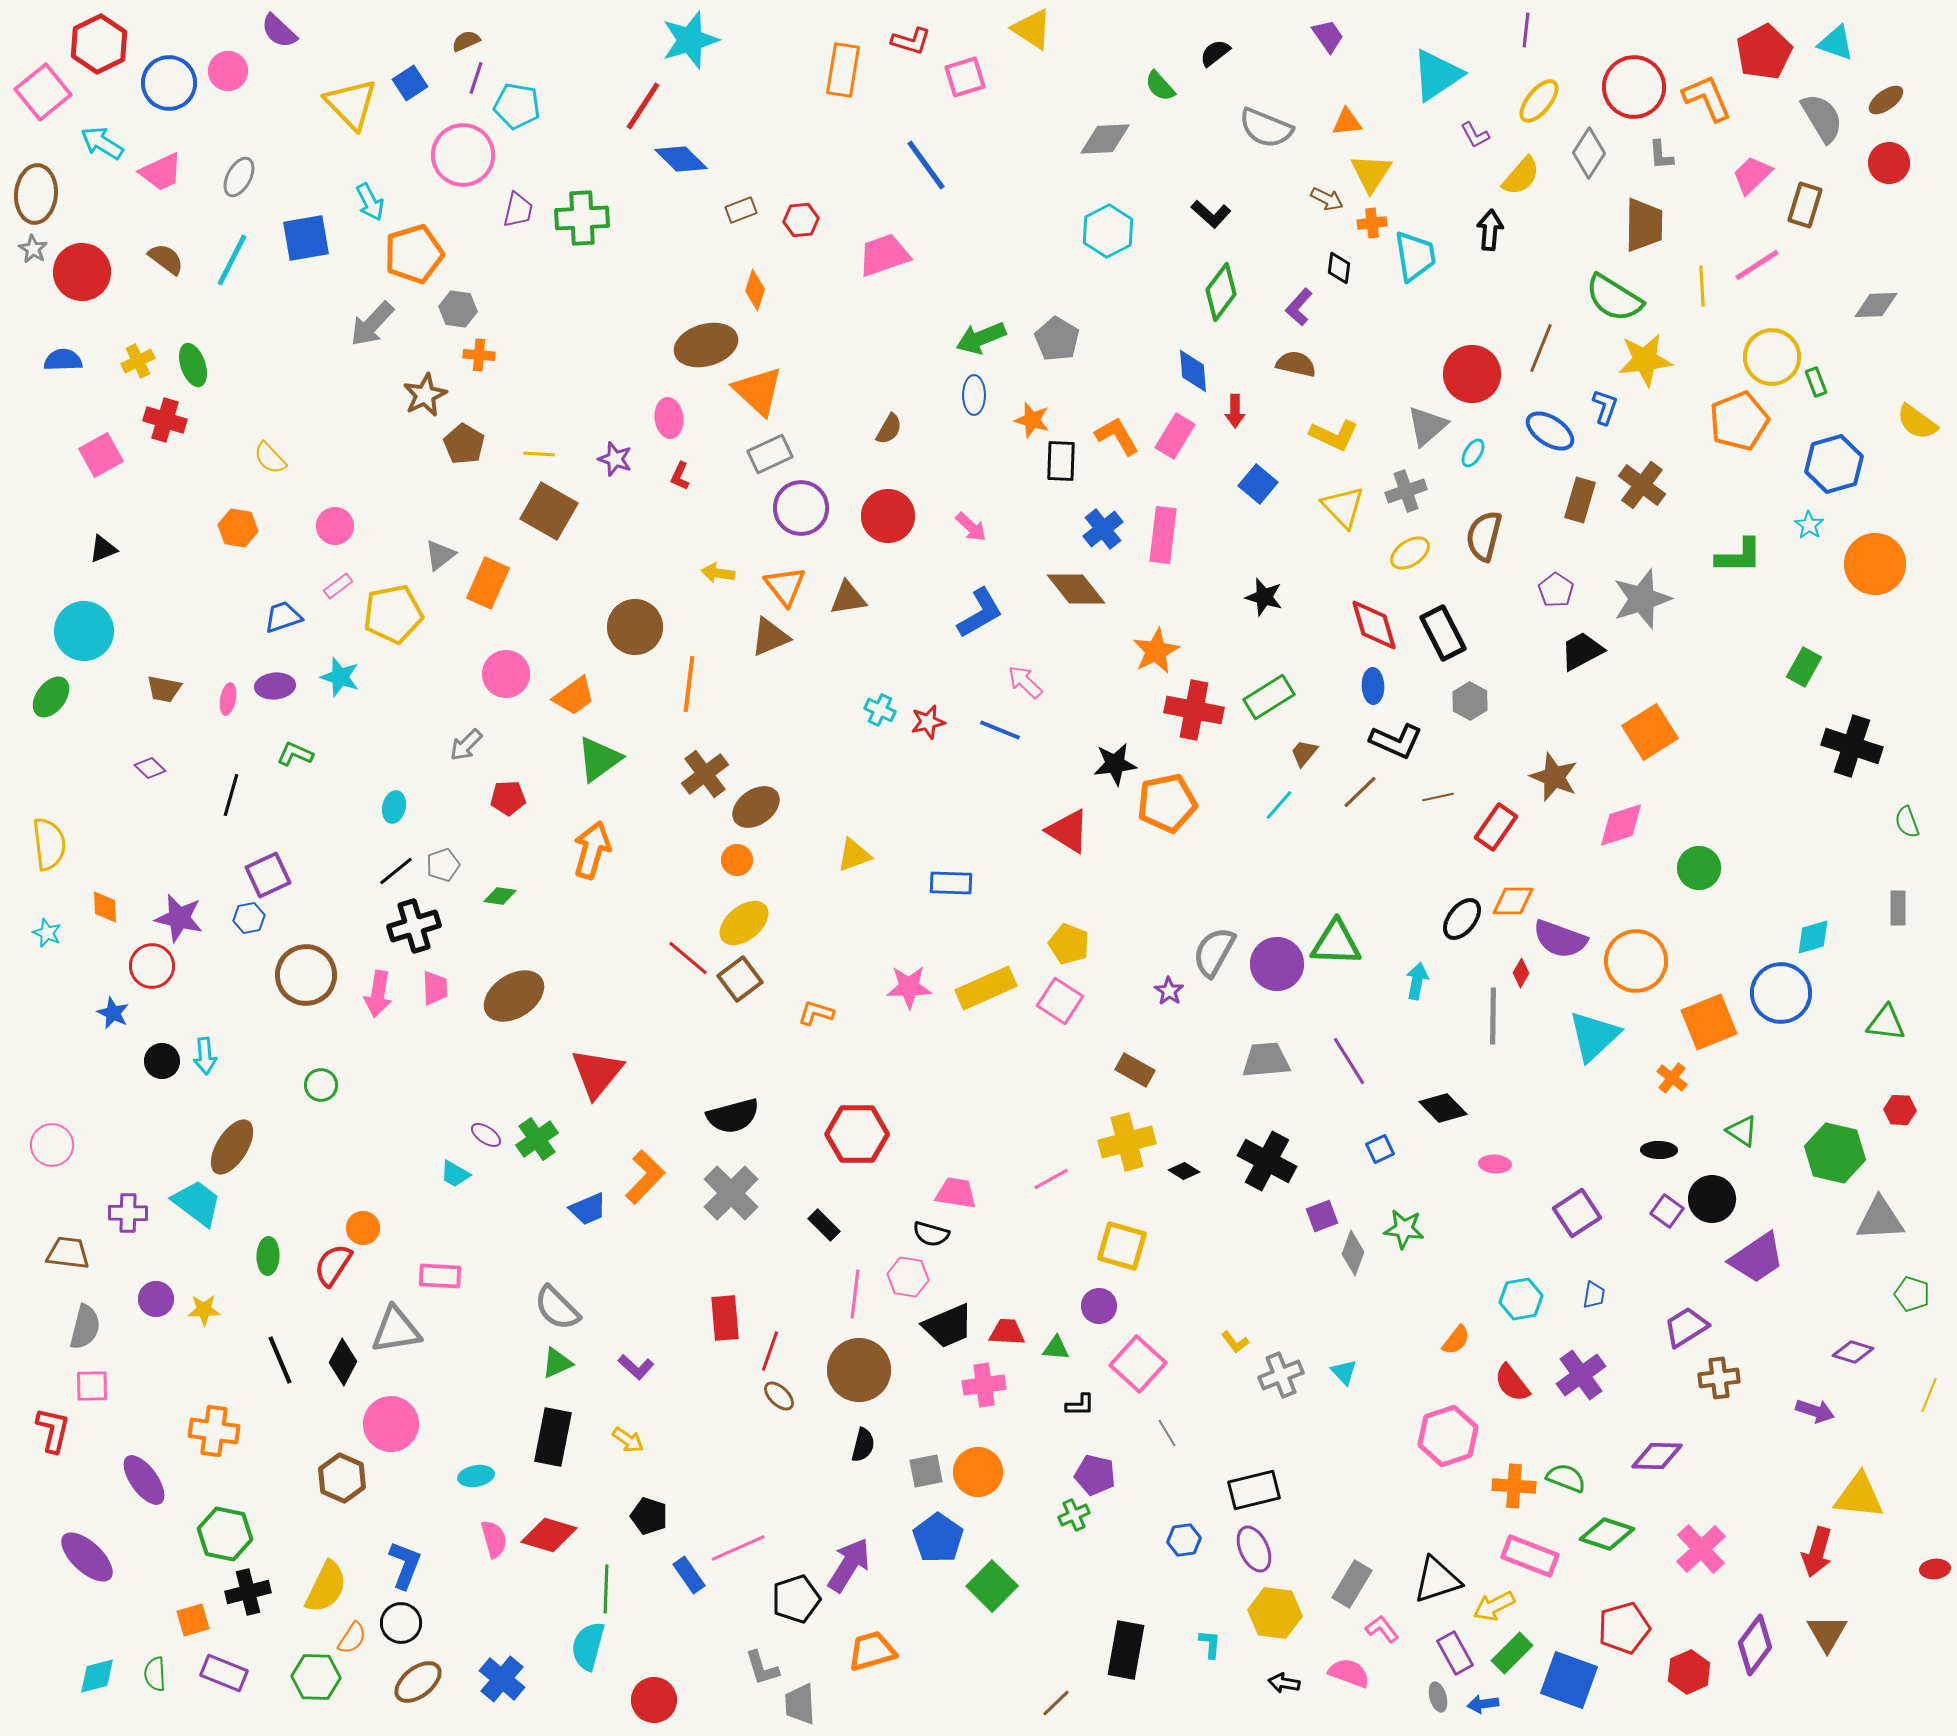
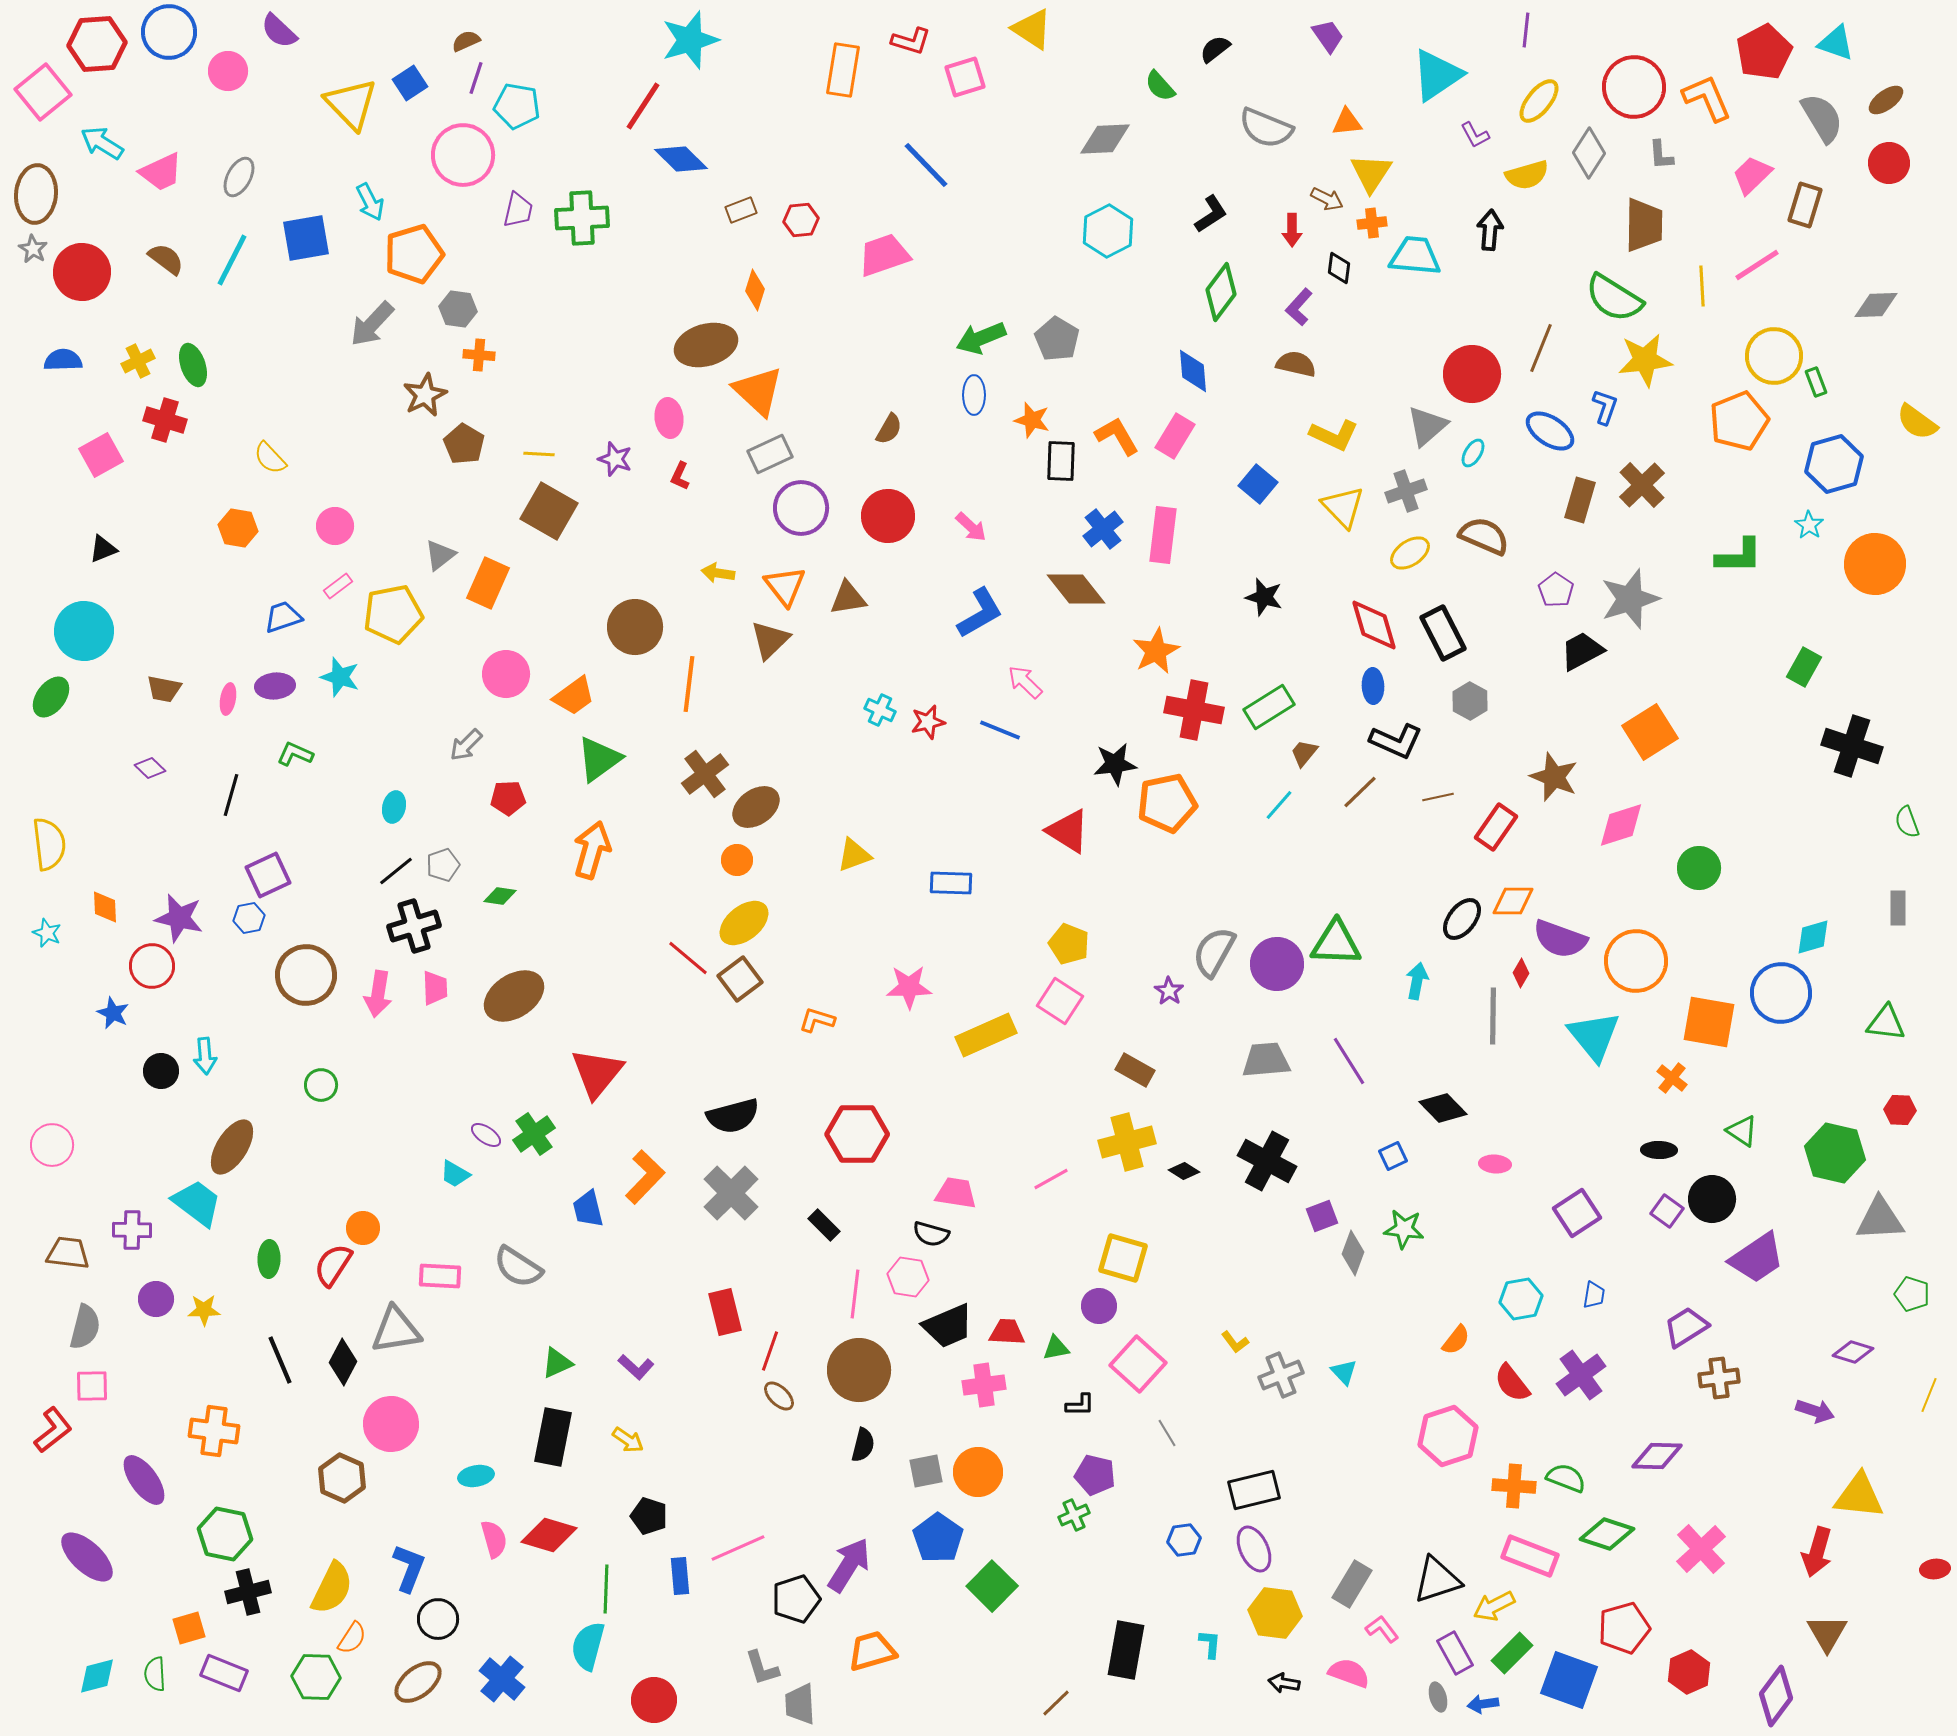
red hexagon at (99, 44): moved 2 px left; rotated 22 degrees clockwise
black semicircle at (1215, 53): moved 4 px up
blue circle at (169, 83): moved 51 px up
blue line at (926, 165): rotated 8 degrees counterclockwise
yellow semicircle at (1521, 176): moved 6 px right, 1 px up; rotated 33 degrees clockwise
black L-shape at (1211, 214): rotated 75 degrees counterclockwise
cyan trapezoid at (1415, 256): rotated 76 degrees counterclockwise
yellow circle at (1772, 357): moved 2 px right, 1 px up
red arrow at (1235, 411): moved 57 px right, 181 px up
brown cross at (1642, 485): rotated 9 degrees clockwise
brown semicircle at (1484, 536): rotated 99 degrees clockwise
gray star at (1642, 599): moved 12 px left
brown triangle at (770, 637): moved 3 px down; rotated 21 degrees counterclockwise
green rectangle at (1269, 697): moved 10 px down
yellow rectangle at (986, 988): moved 47 px down
orange L-shape at (816, 1013): moved 1 px right, 7 px down
orange square at (1709, 1022): rotated 32 degrees clockwise
cyan triangle at (1594, 1036): rotated 26 degrees counterclockwise
black circle at (162, 1061): moved 1 px left, 10 px down
green cross at (537, 1139): moved 3 px left, 5 px up
blue square at (1380, 1149): moved 13 px right, 7 px down
blue trapezoid at (588, 1209): rotated 99 degrees clockwise
purple cross at (128, 1213): moved 4 px right, 17 px down
yellow square at (1122, 1246): moved 1 px right, 12 px down
green ellipse at (268, 1256): moved 1 px right, 3 px down
gray semicircle at (557, 1308): moved 39 px left, 41 px up; rotated 12 degrees counterclockwise
red rectangle at (725, 1318): moved 6 px up; rotated 9 degrees counterclockwise
green triangle at (1056, 1348): rotated 16 degrees counterclockwise
red L-shape at (53, 1430): rotated 39 degrees clockwise
blue L-shape at (405, 1565): moved 4 px right, 3 px down
blue rectangle at (689, 1575): moved 9 px left, 1 px down; rotated 30 degrees clockwise
yellow semicircle at (326, 1587): moved 6 px right, 1 px down
orange square at (193, 1620): moved 4 px left, 8 px down
black circle at (401, 1623): moved 37 px right, 4 px up
purple diamond at (1755, 1645): moved 21 px right, 51 px down
